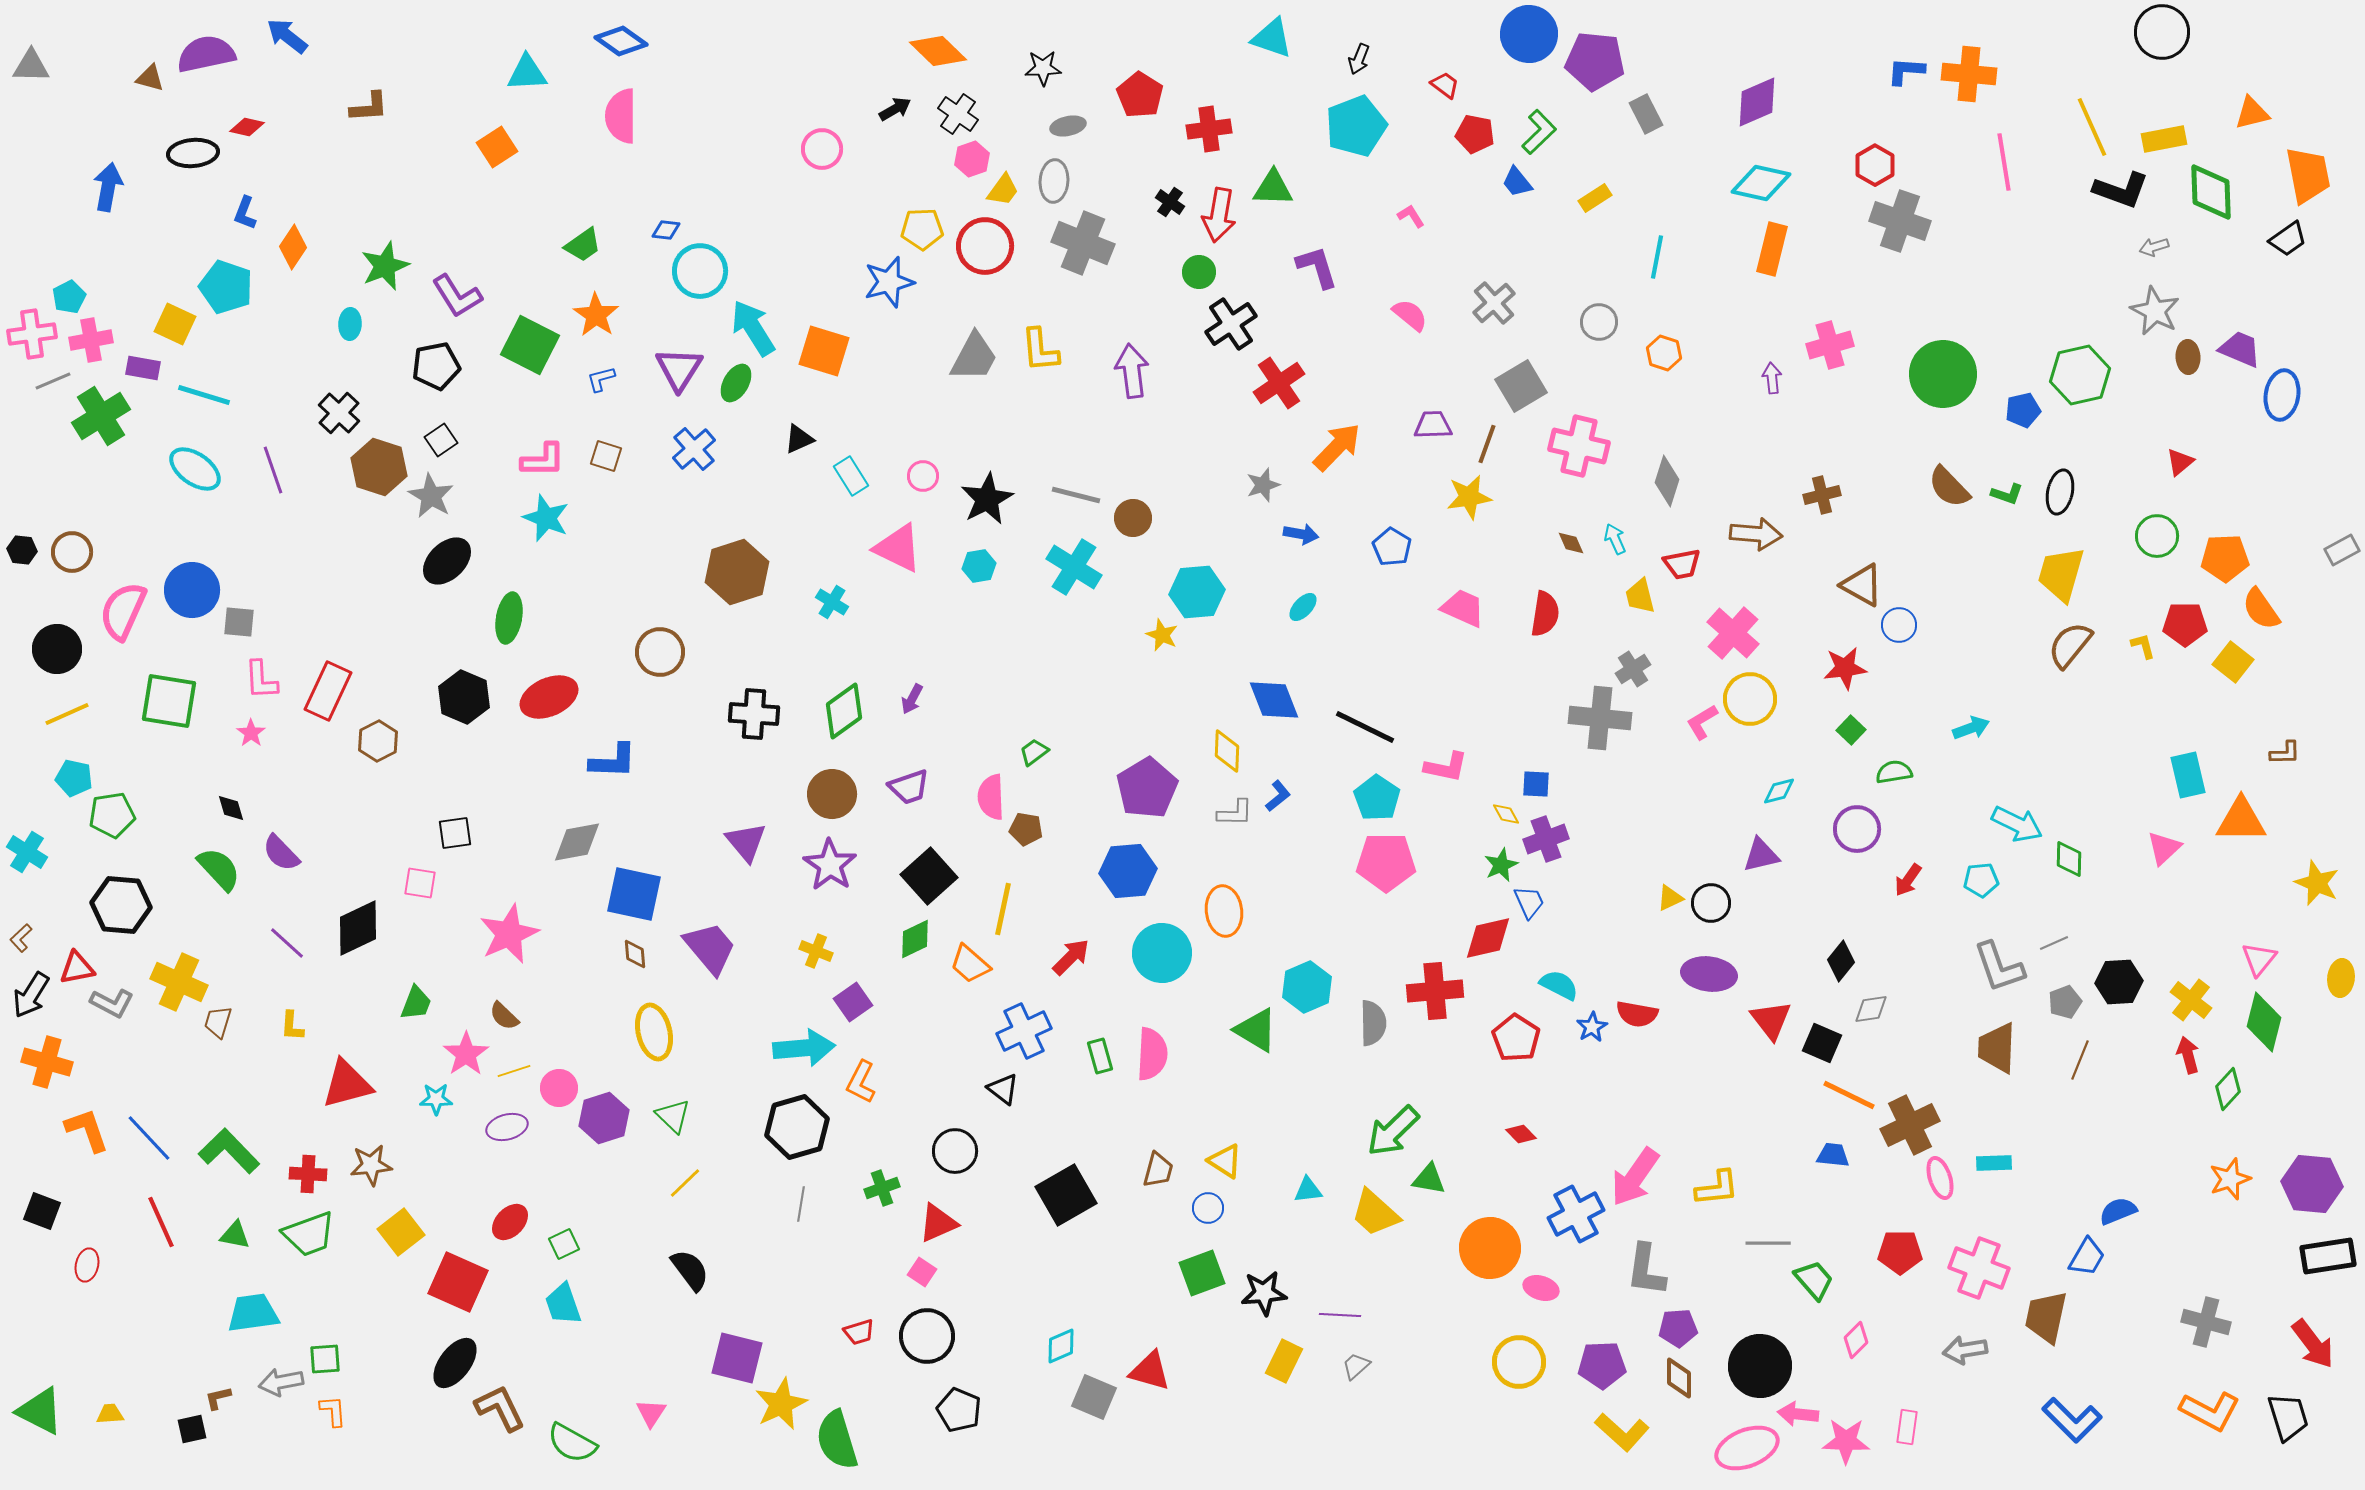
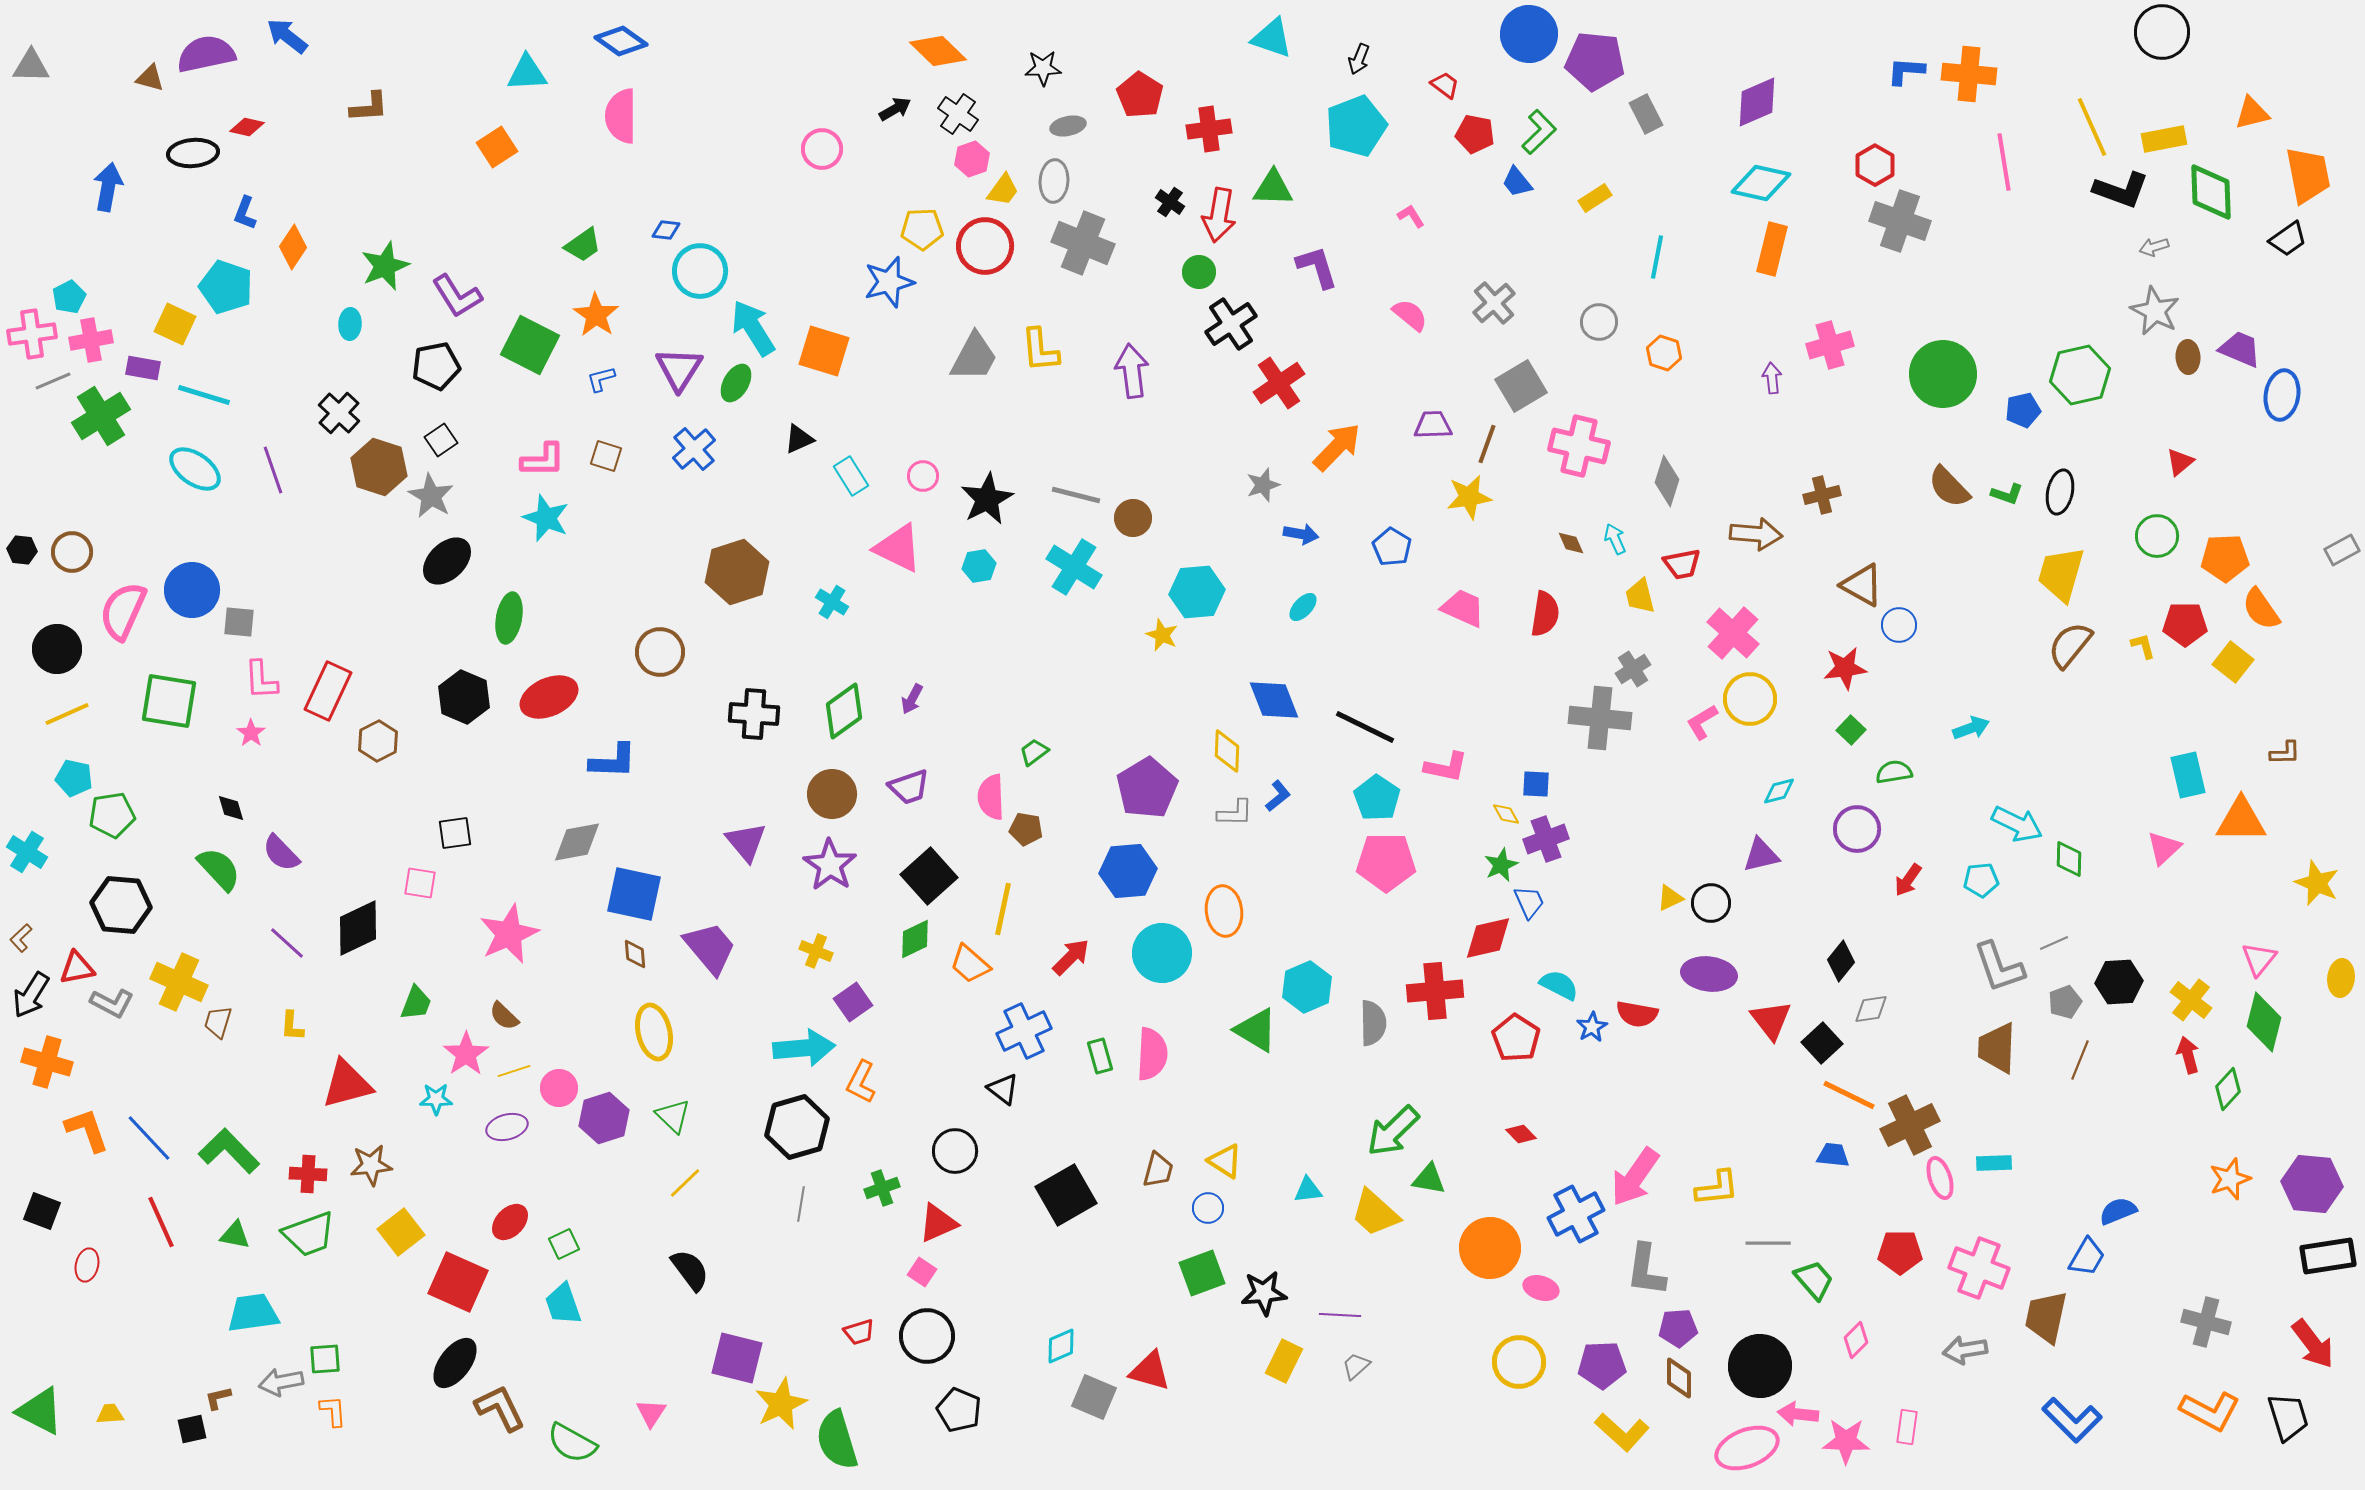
black square at (1822, 1043): rotated 24 degrees clockwise
